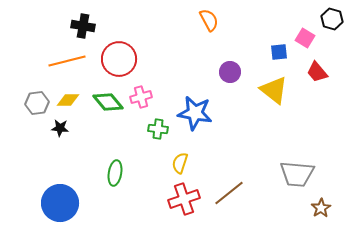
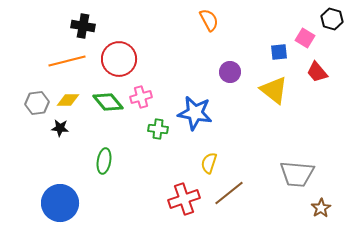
yellow semicircle: moved 29 px right
green ellipse: moved 11 px left, 12 px up
